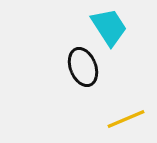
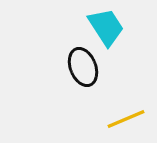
cyan trapezoid: moved 3 px left
